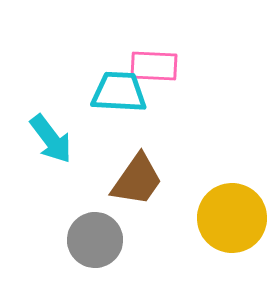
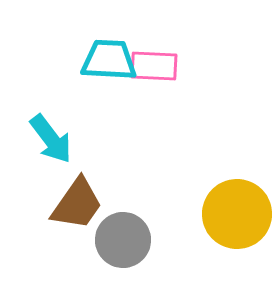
cyan trapezoid: moved 10 px left, 32 px up
brown trapezoid: moved 60 px left, 24 px down
yellow circle: moved 5 px right, 4 px up
gray circle: moved 28 px right
